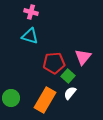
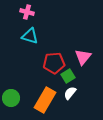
pink cross: moved 4 px left
green square: rotated 16 degrees clockwise
